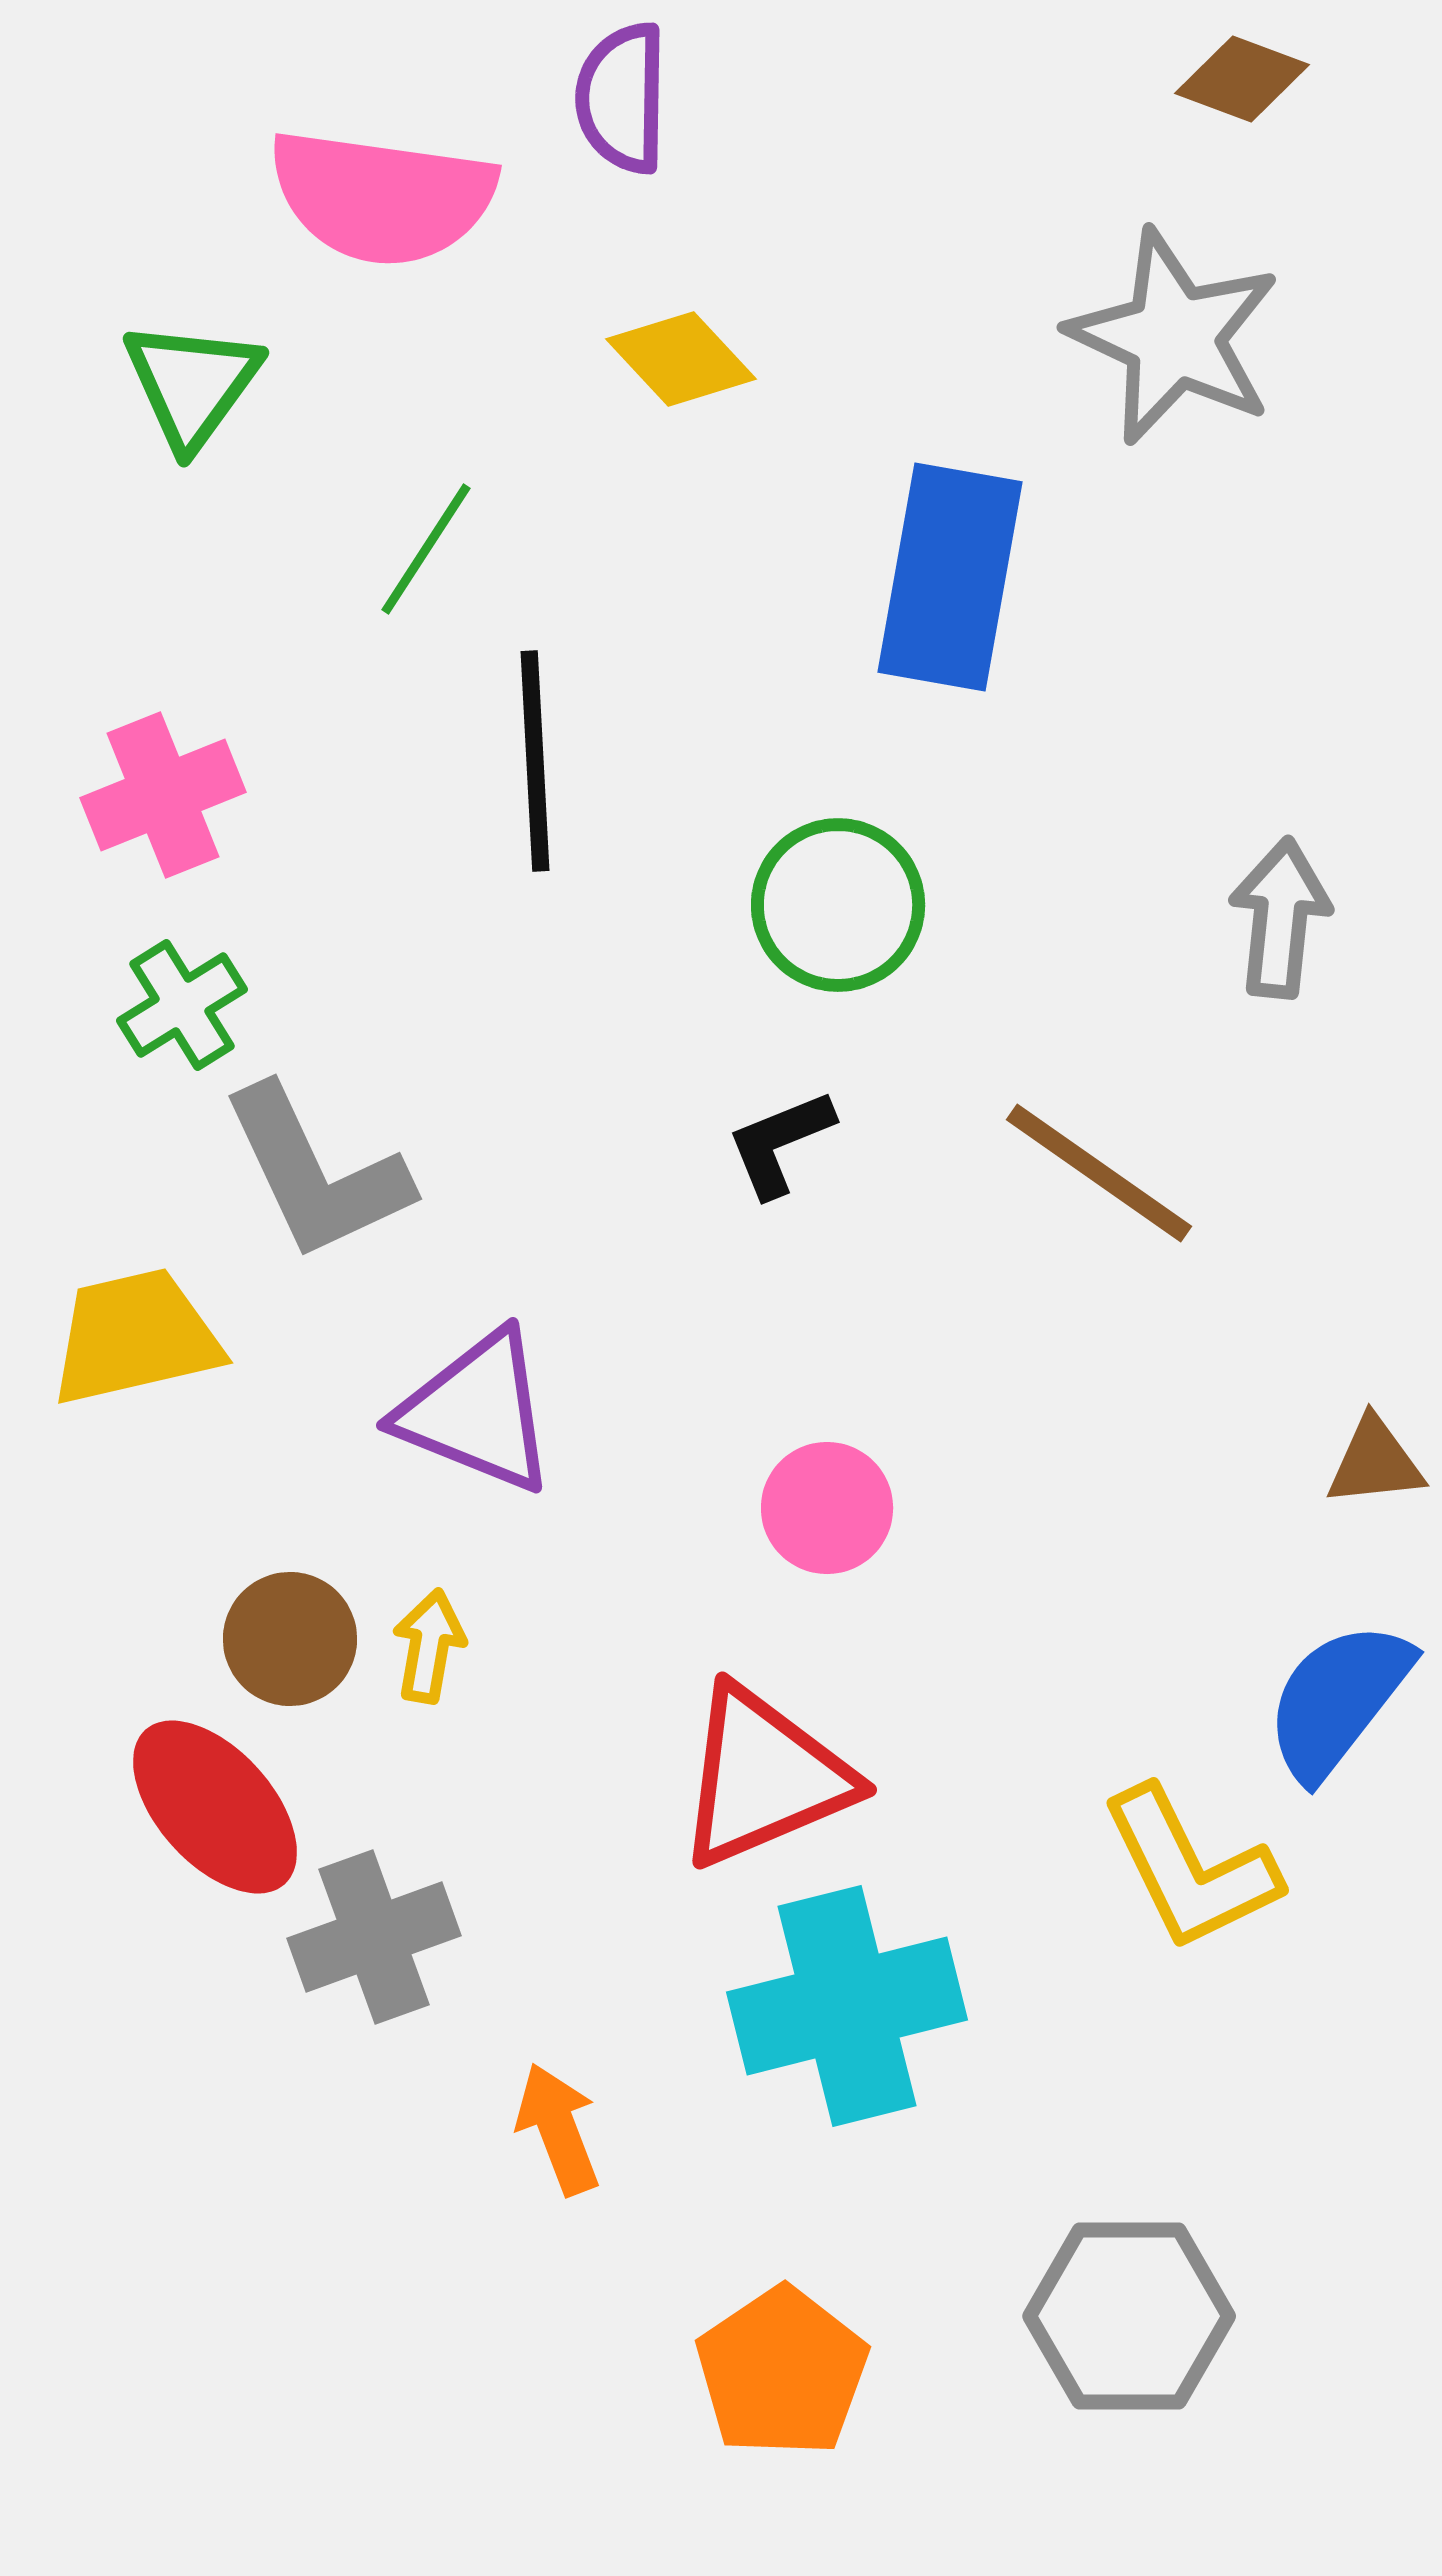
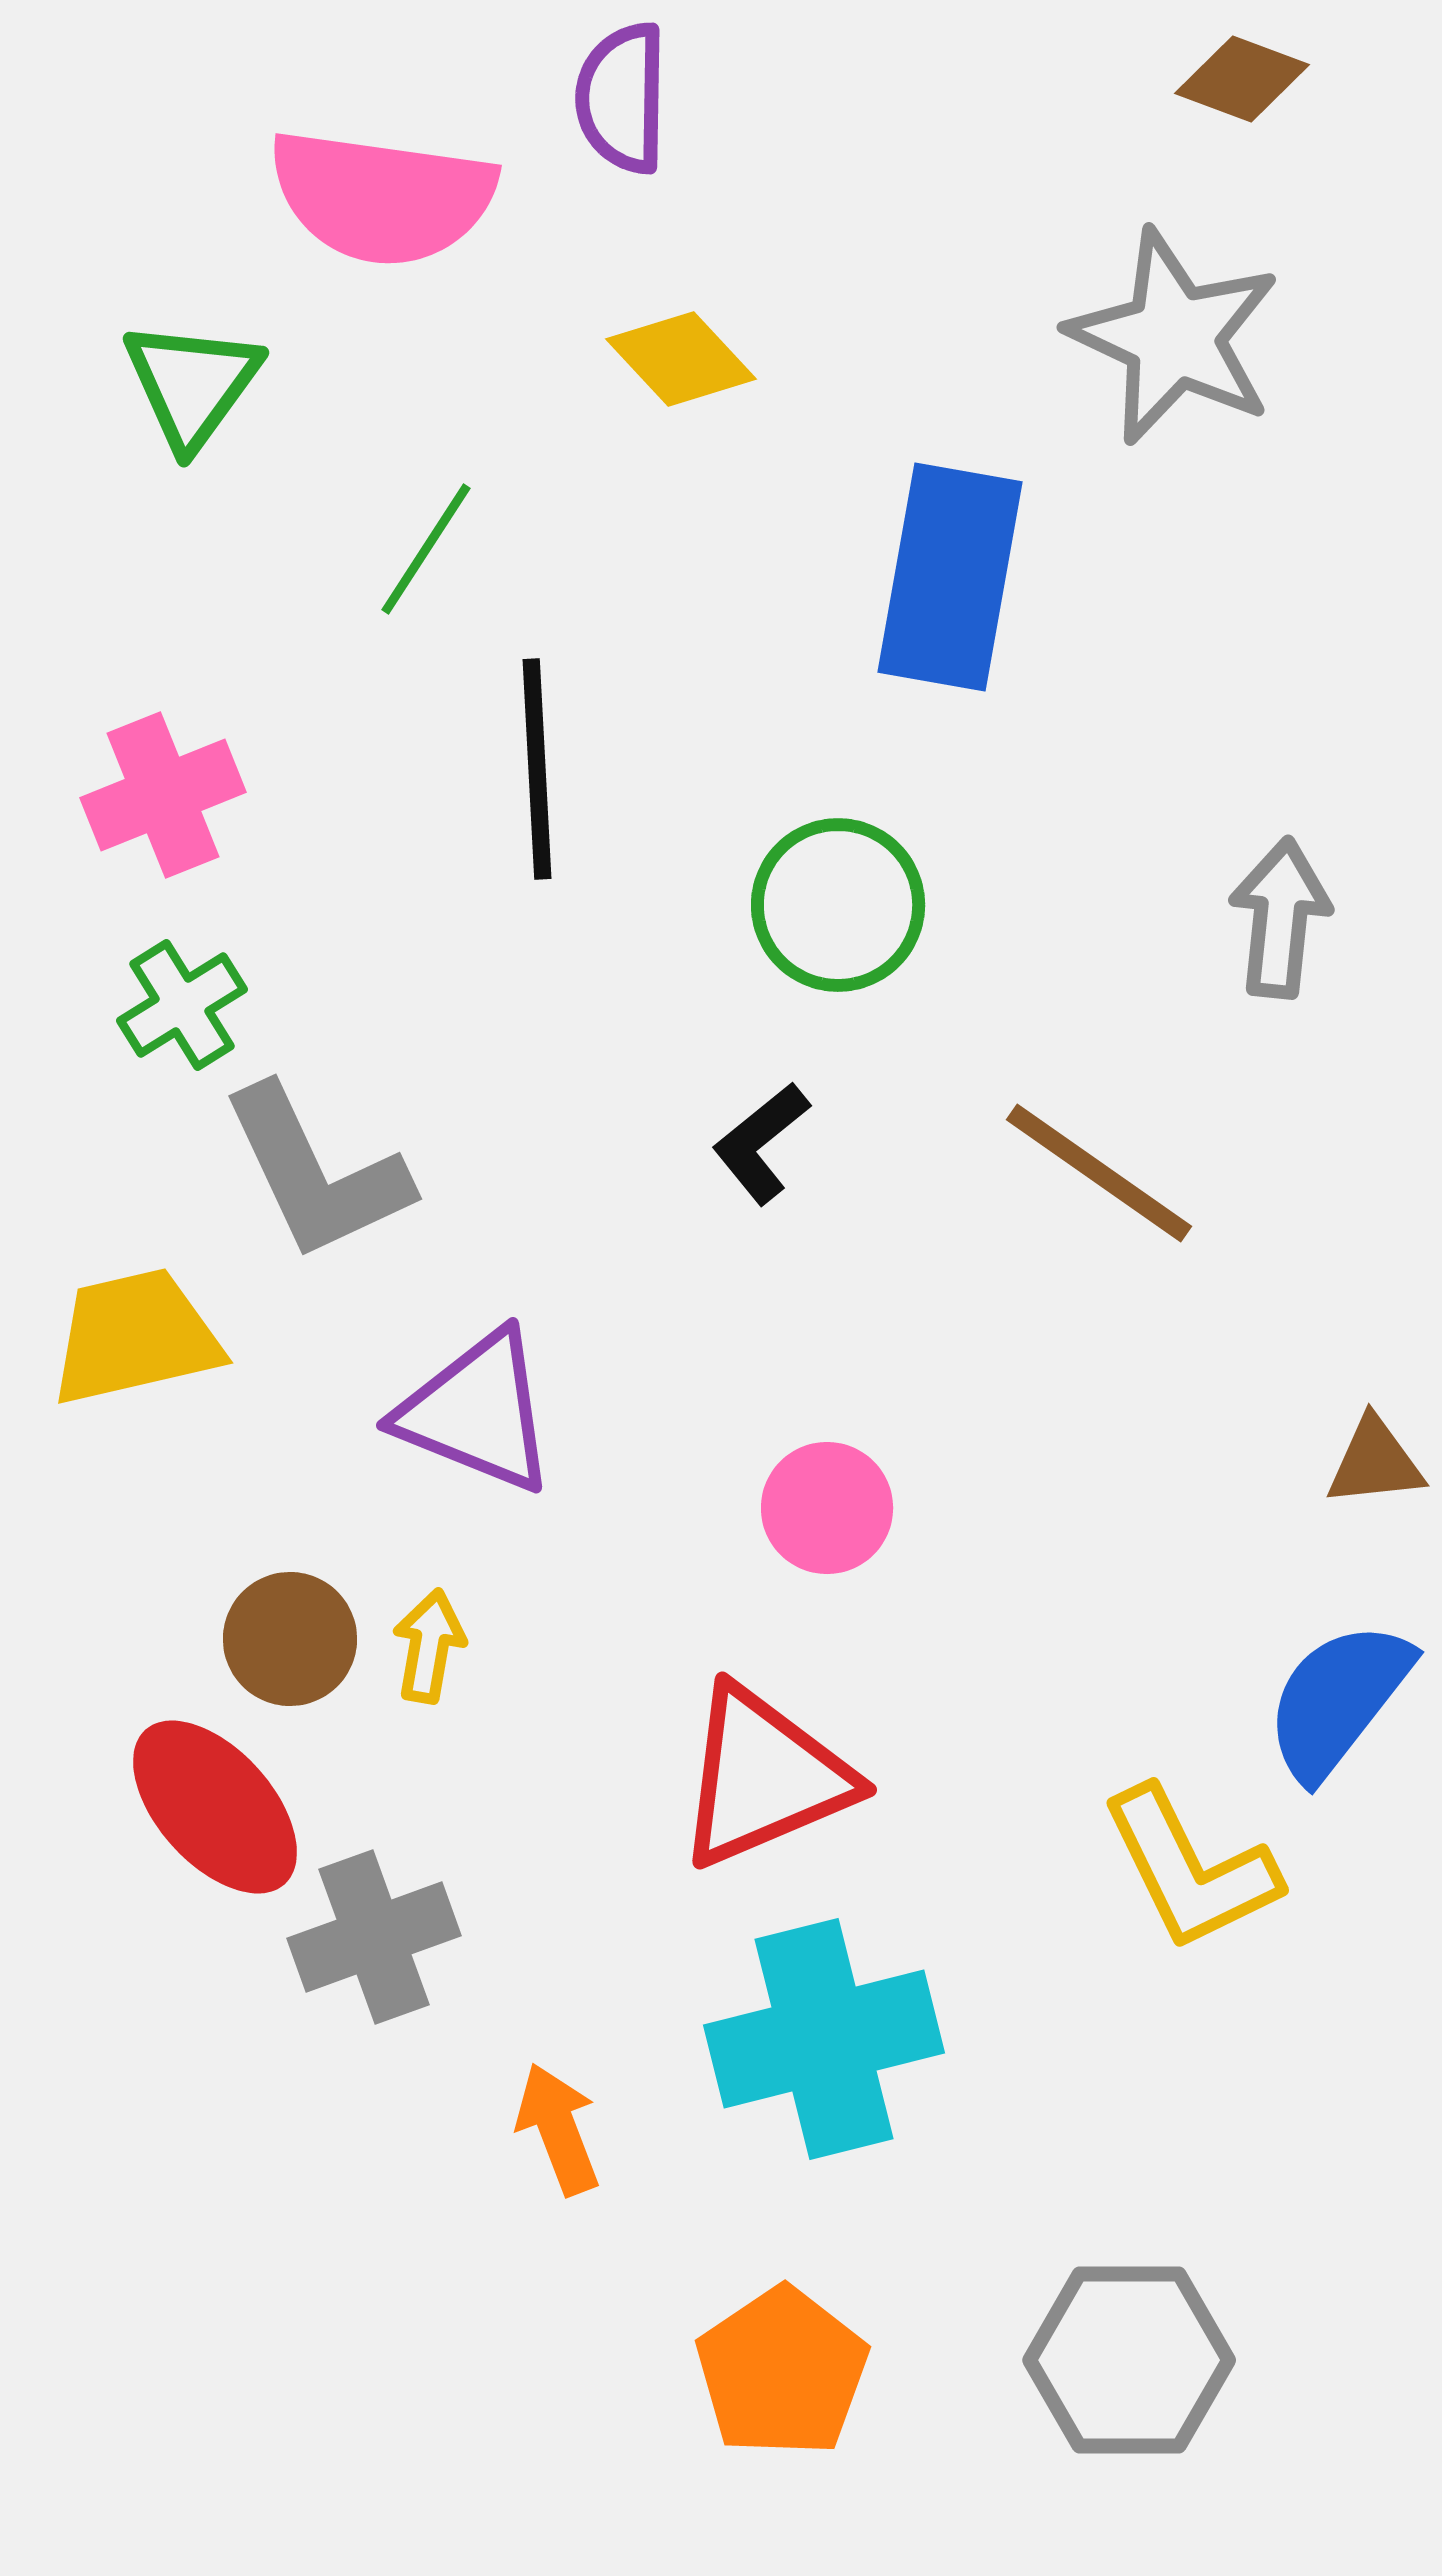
black line: moved 2 px right, 8 px down
black L-shape: moved 19 px left; rotated 17 degrees counterclockwise
cyan cross: moved 23 px left, 33 px down
gray hexagon: moved 44 px down
